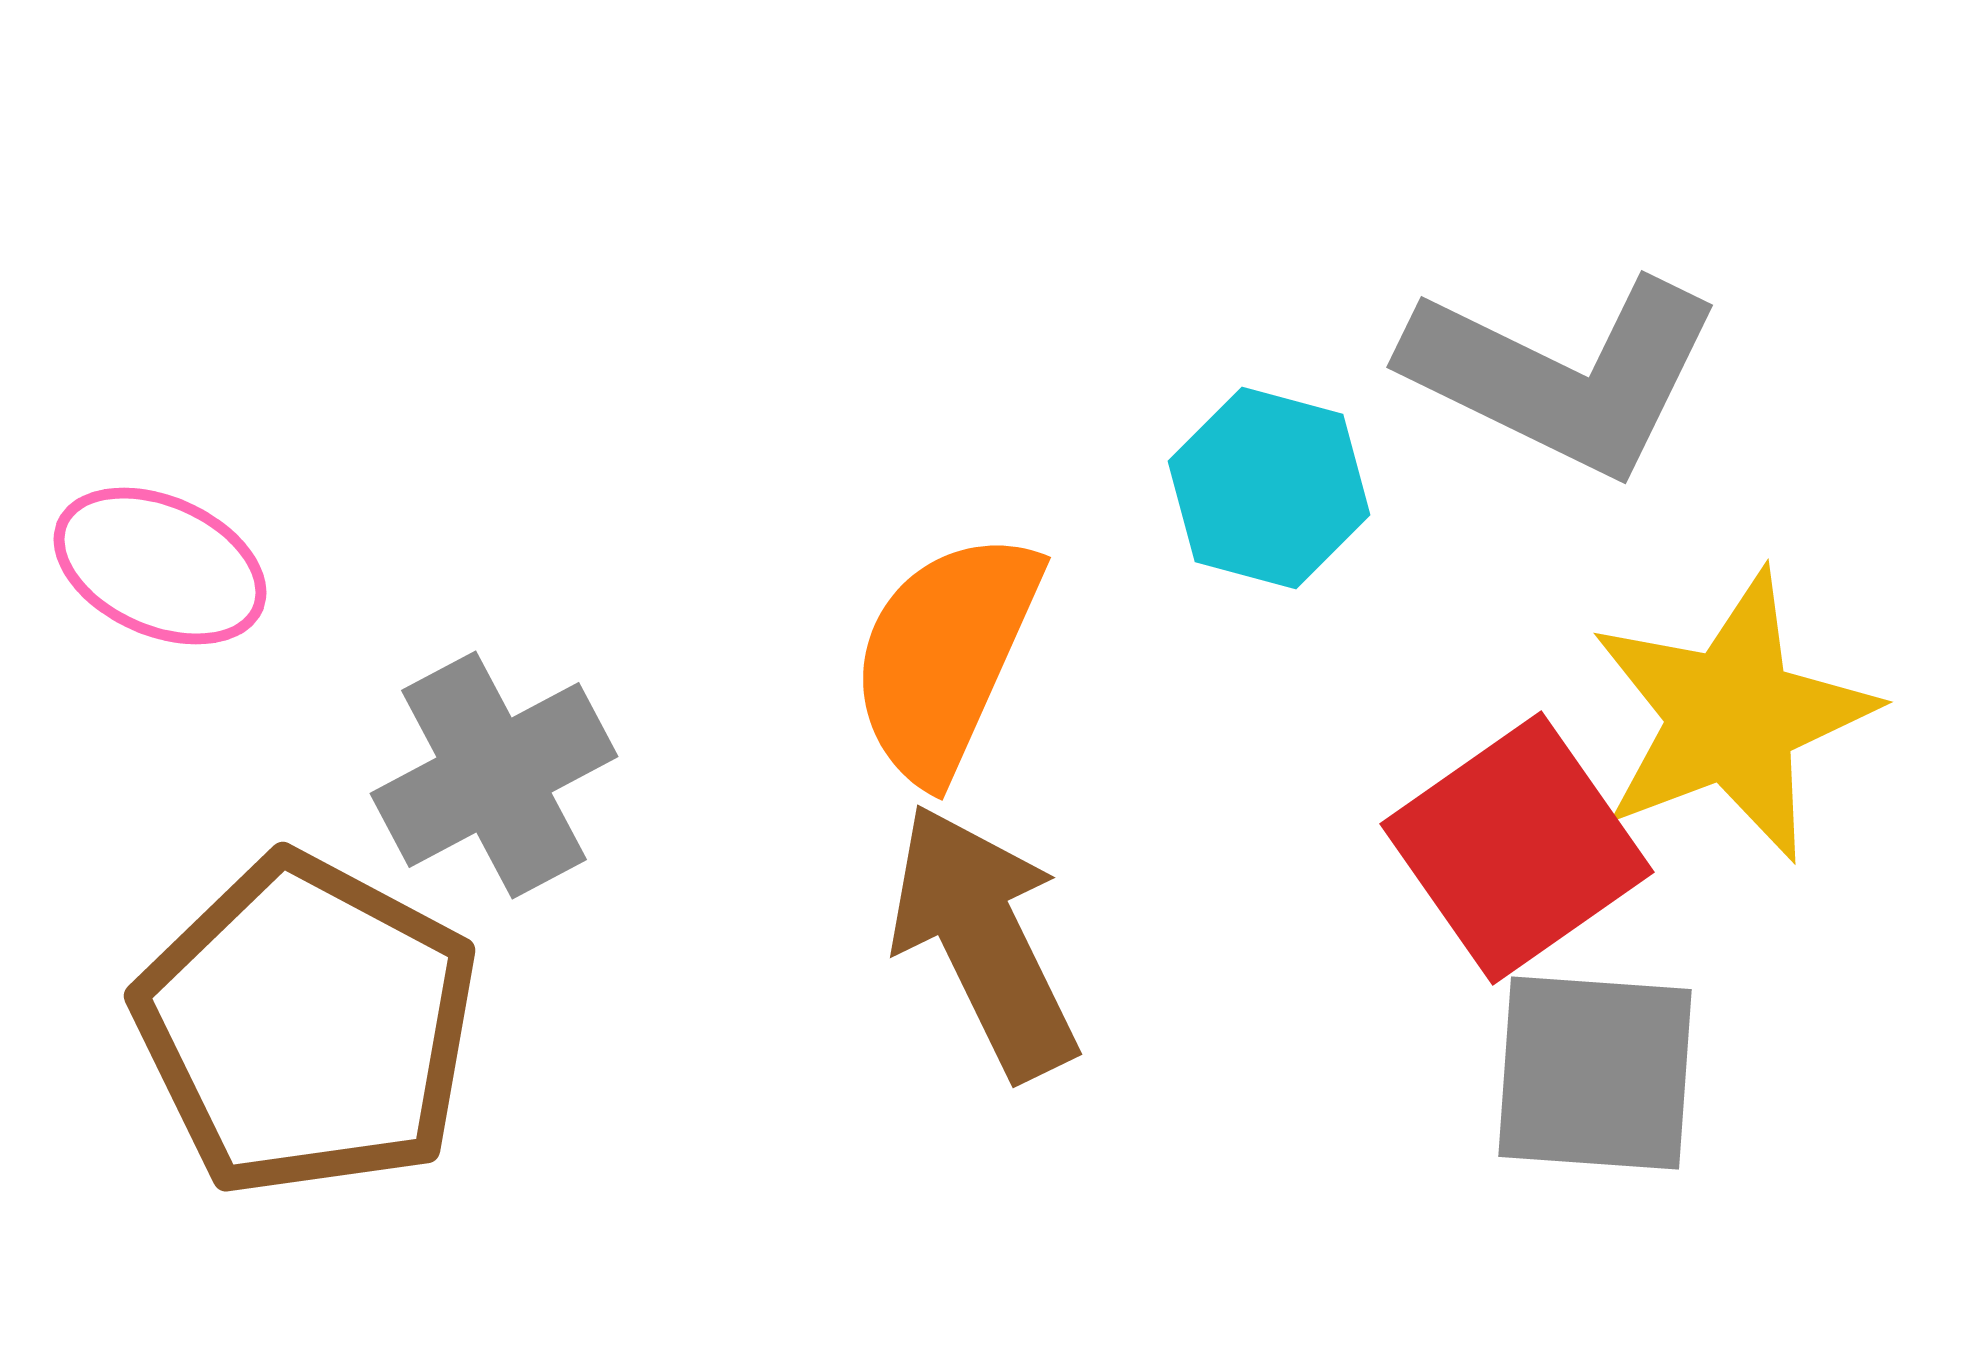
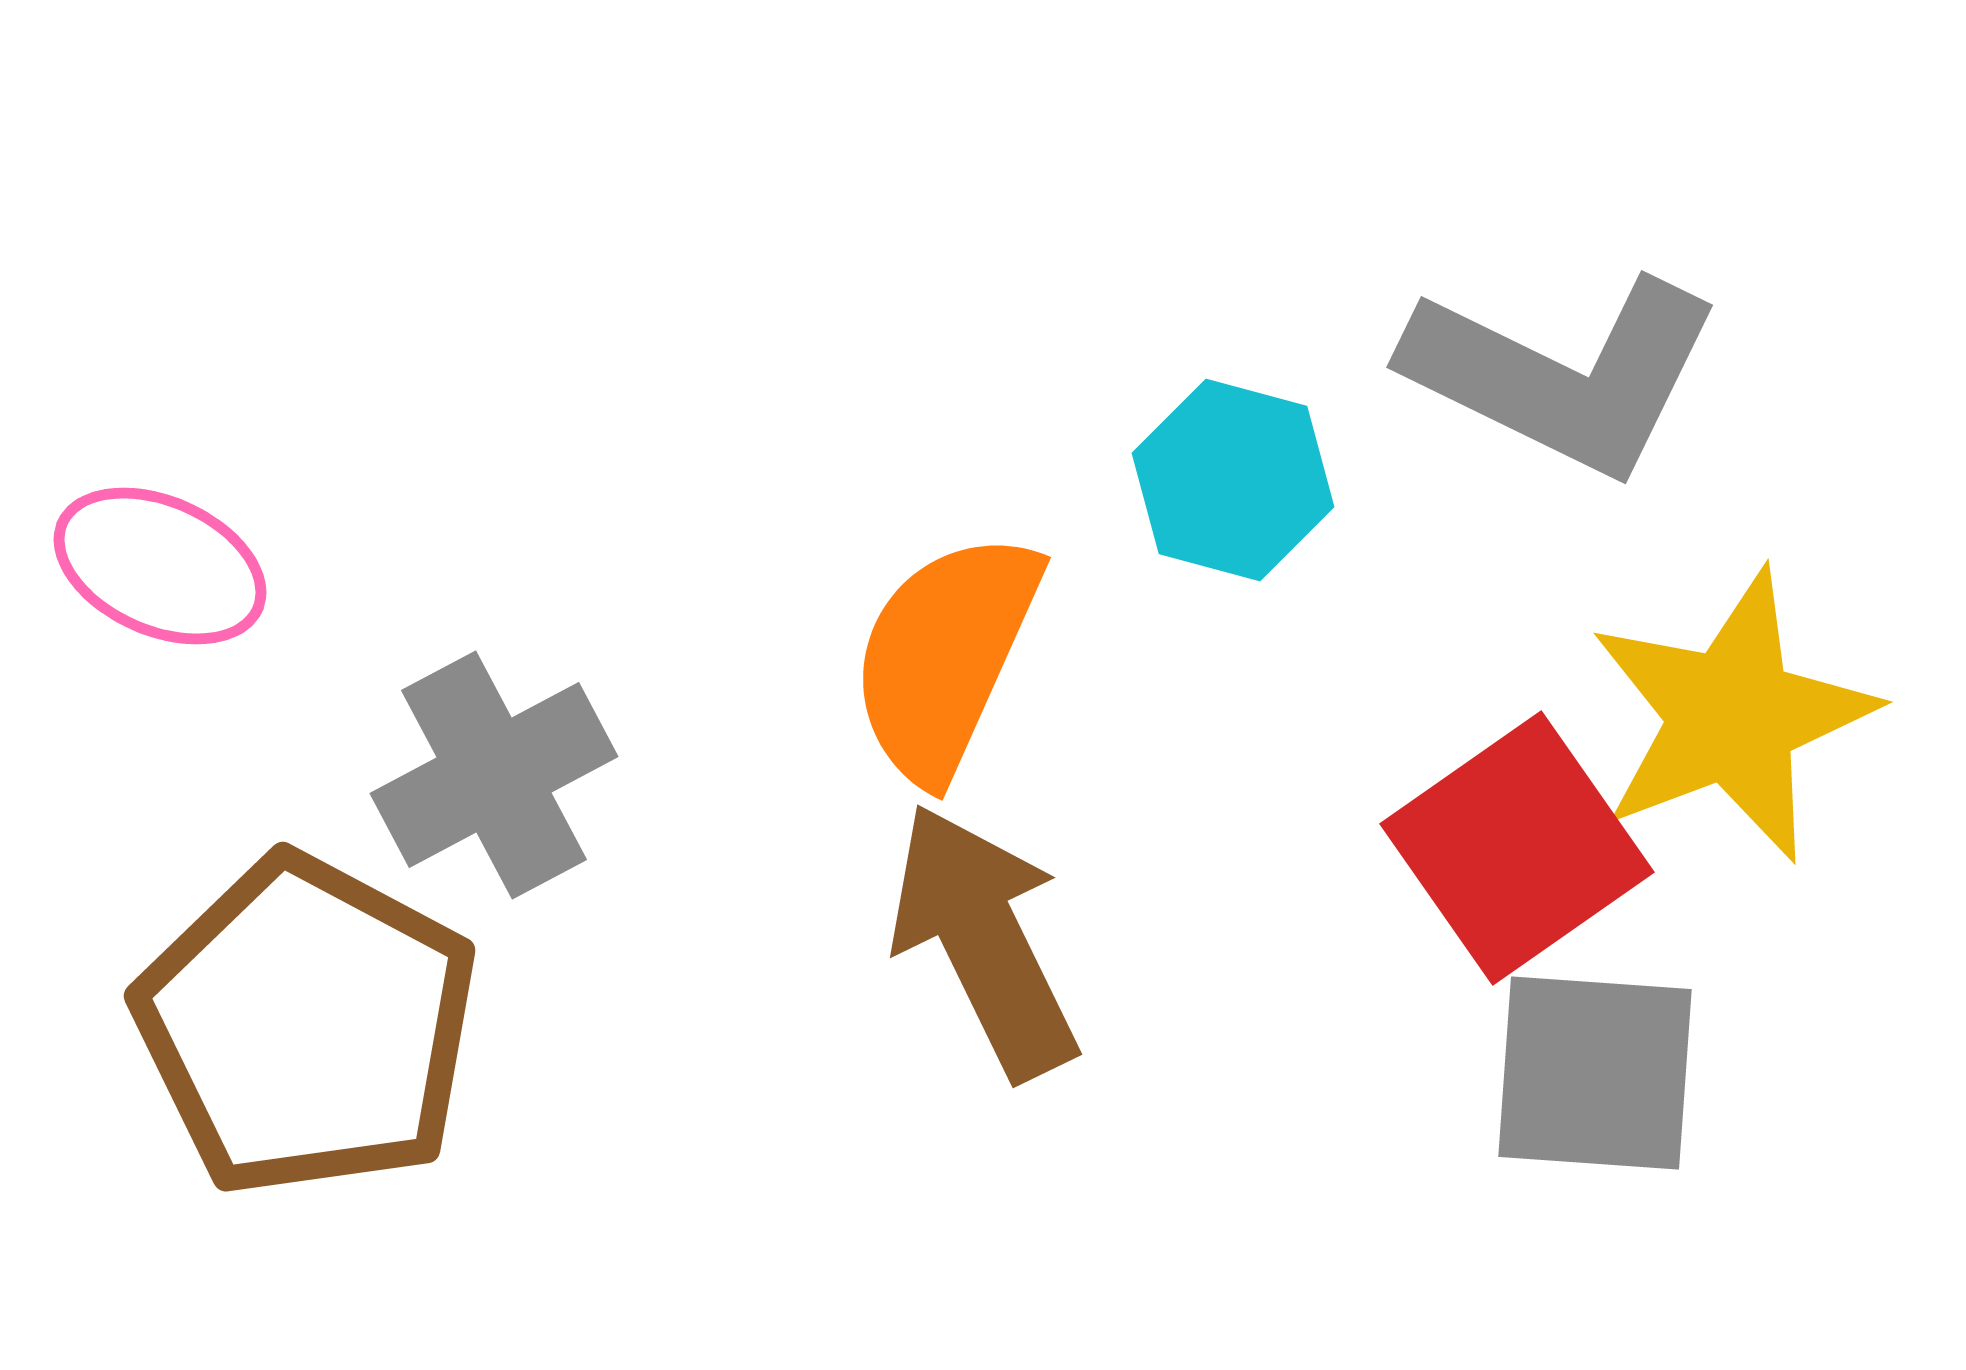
cyan hexagon: moved 36 px left, 8 px up
